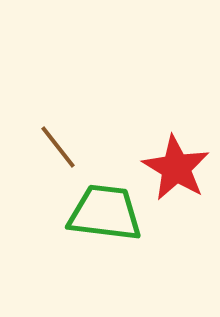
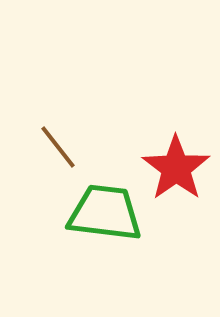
red star: rotated 6 degrees clockwise
